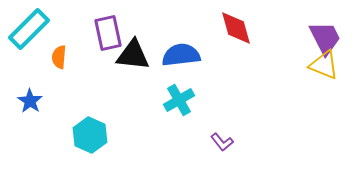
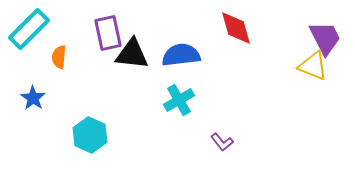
black triangle: moved 1 px left, 1 px up
yellow triangle: moved 11 px left, 1 px down
blue star: moved 3 px right, 3 px up
